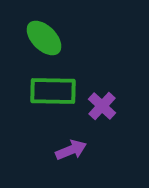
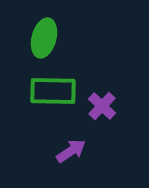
green ellipse: rotated 60 degrees clockwise
purple arrow: moved 1 px down; rotated 12 degrees counterclockwise
